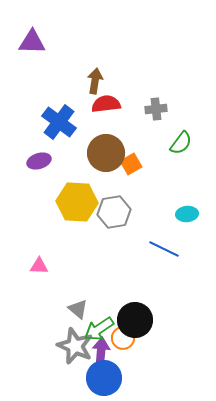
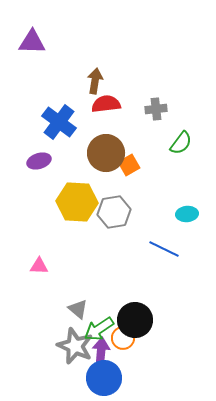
orange square: moved 2 px left, 1 px down
